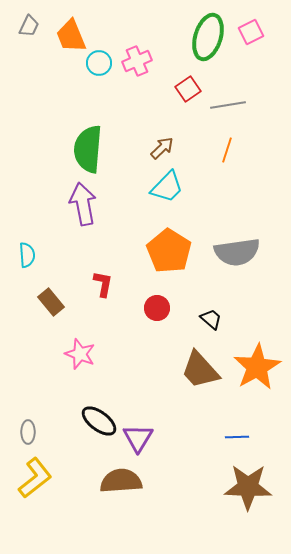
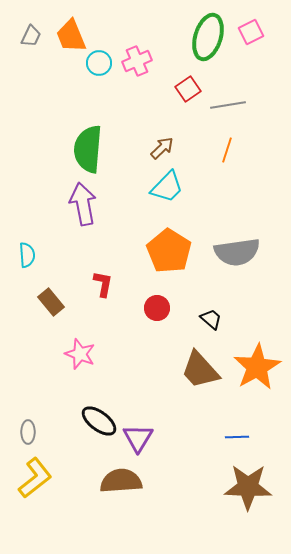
gray trapezoid: moved 2 px right, 10 px down
